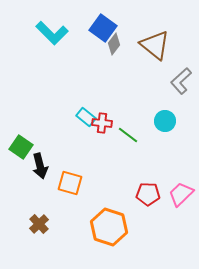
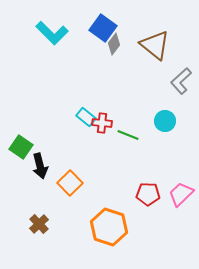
green line: rotated 15 degrees counterclockwise
orange square: rotated 30 degrees clockwise
